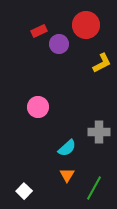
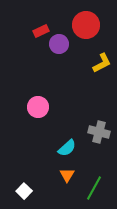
red rectangle: moved 2 px right
gray cross: rotated 15 degrees clockwise
